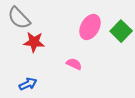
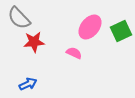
pink ellipse: rotated 10 degrees clockwise
green square: rotated 20 degrees clockwise
red star: rotated 10 degrees counterclockwise
pink semicircle: moved 11 px up
